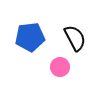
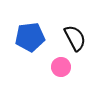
pink circle: moved 1 px right
